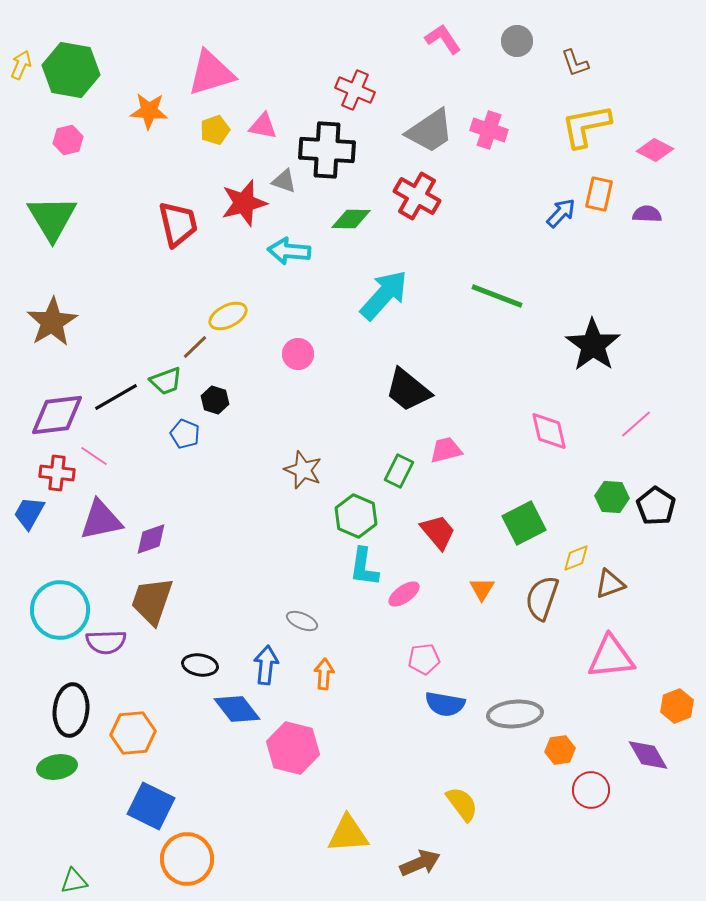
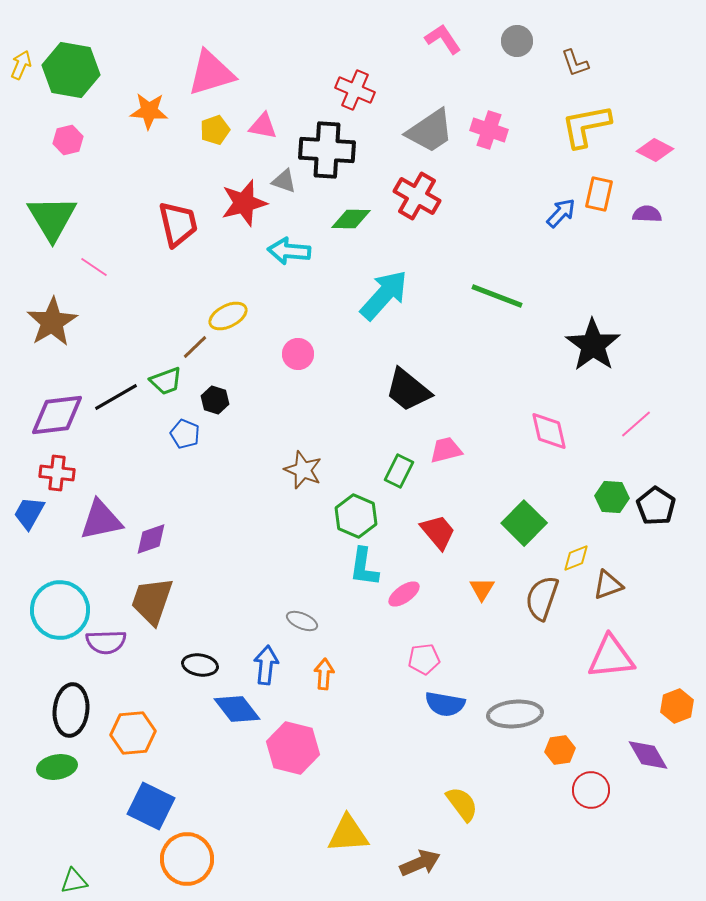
pink line at (94, 456): moved 189 px up
green square at (524, 523): rotated 18 degrees counterclockwise
brown triangle at (610, 584): moved 2 px left, 1 px down
